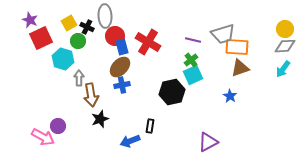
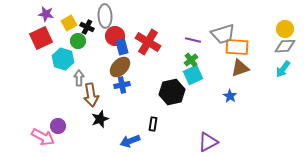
purple star: moved 16 px right, 6 px up; rotated 14 degrees counterclockwise
black rectangle: moved 3 px right, 2 px up
